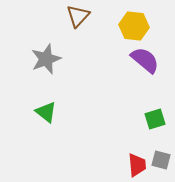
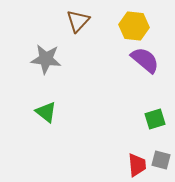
brown triangle: moved 5 px down
gray star: rotated 28 degrees clockwise
